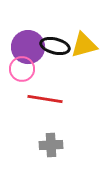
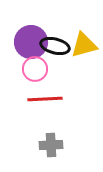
purple circle: moved 3 px right, 5 px up
pink circle: moved 13 px right
red line: rotated 12 degrees counterclockwise
